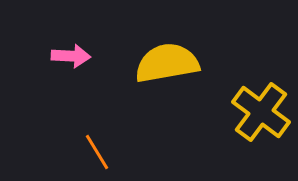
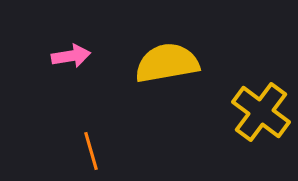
pink arrow: rotated 12 degrees counterclockwise
orange line: moved 6 px left, 1 px up; rotated 15 degrees clockwise
